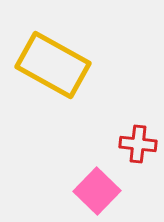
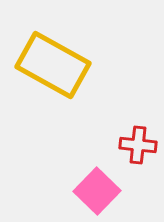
red cross: moved 1 px down
